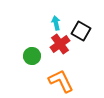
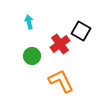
cyan arrow: moved 27 px left, 1 px up
